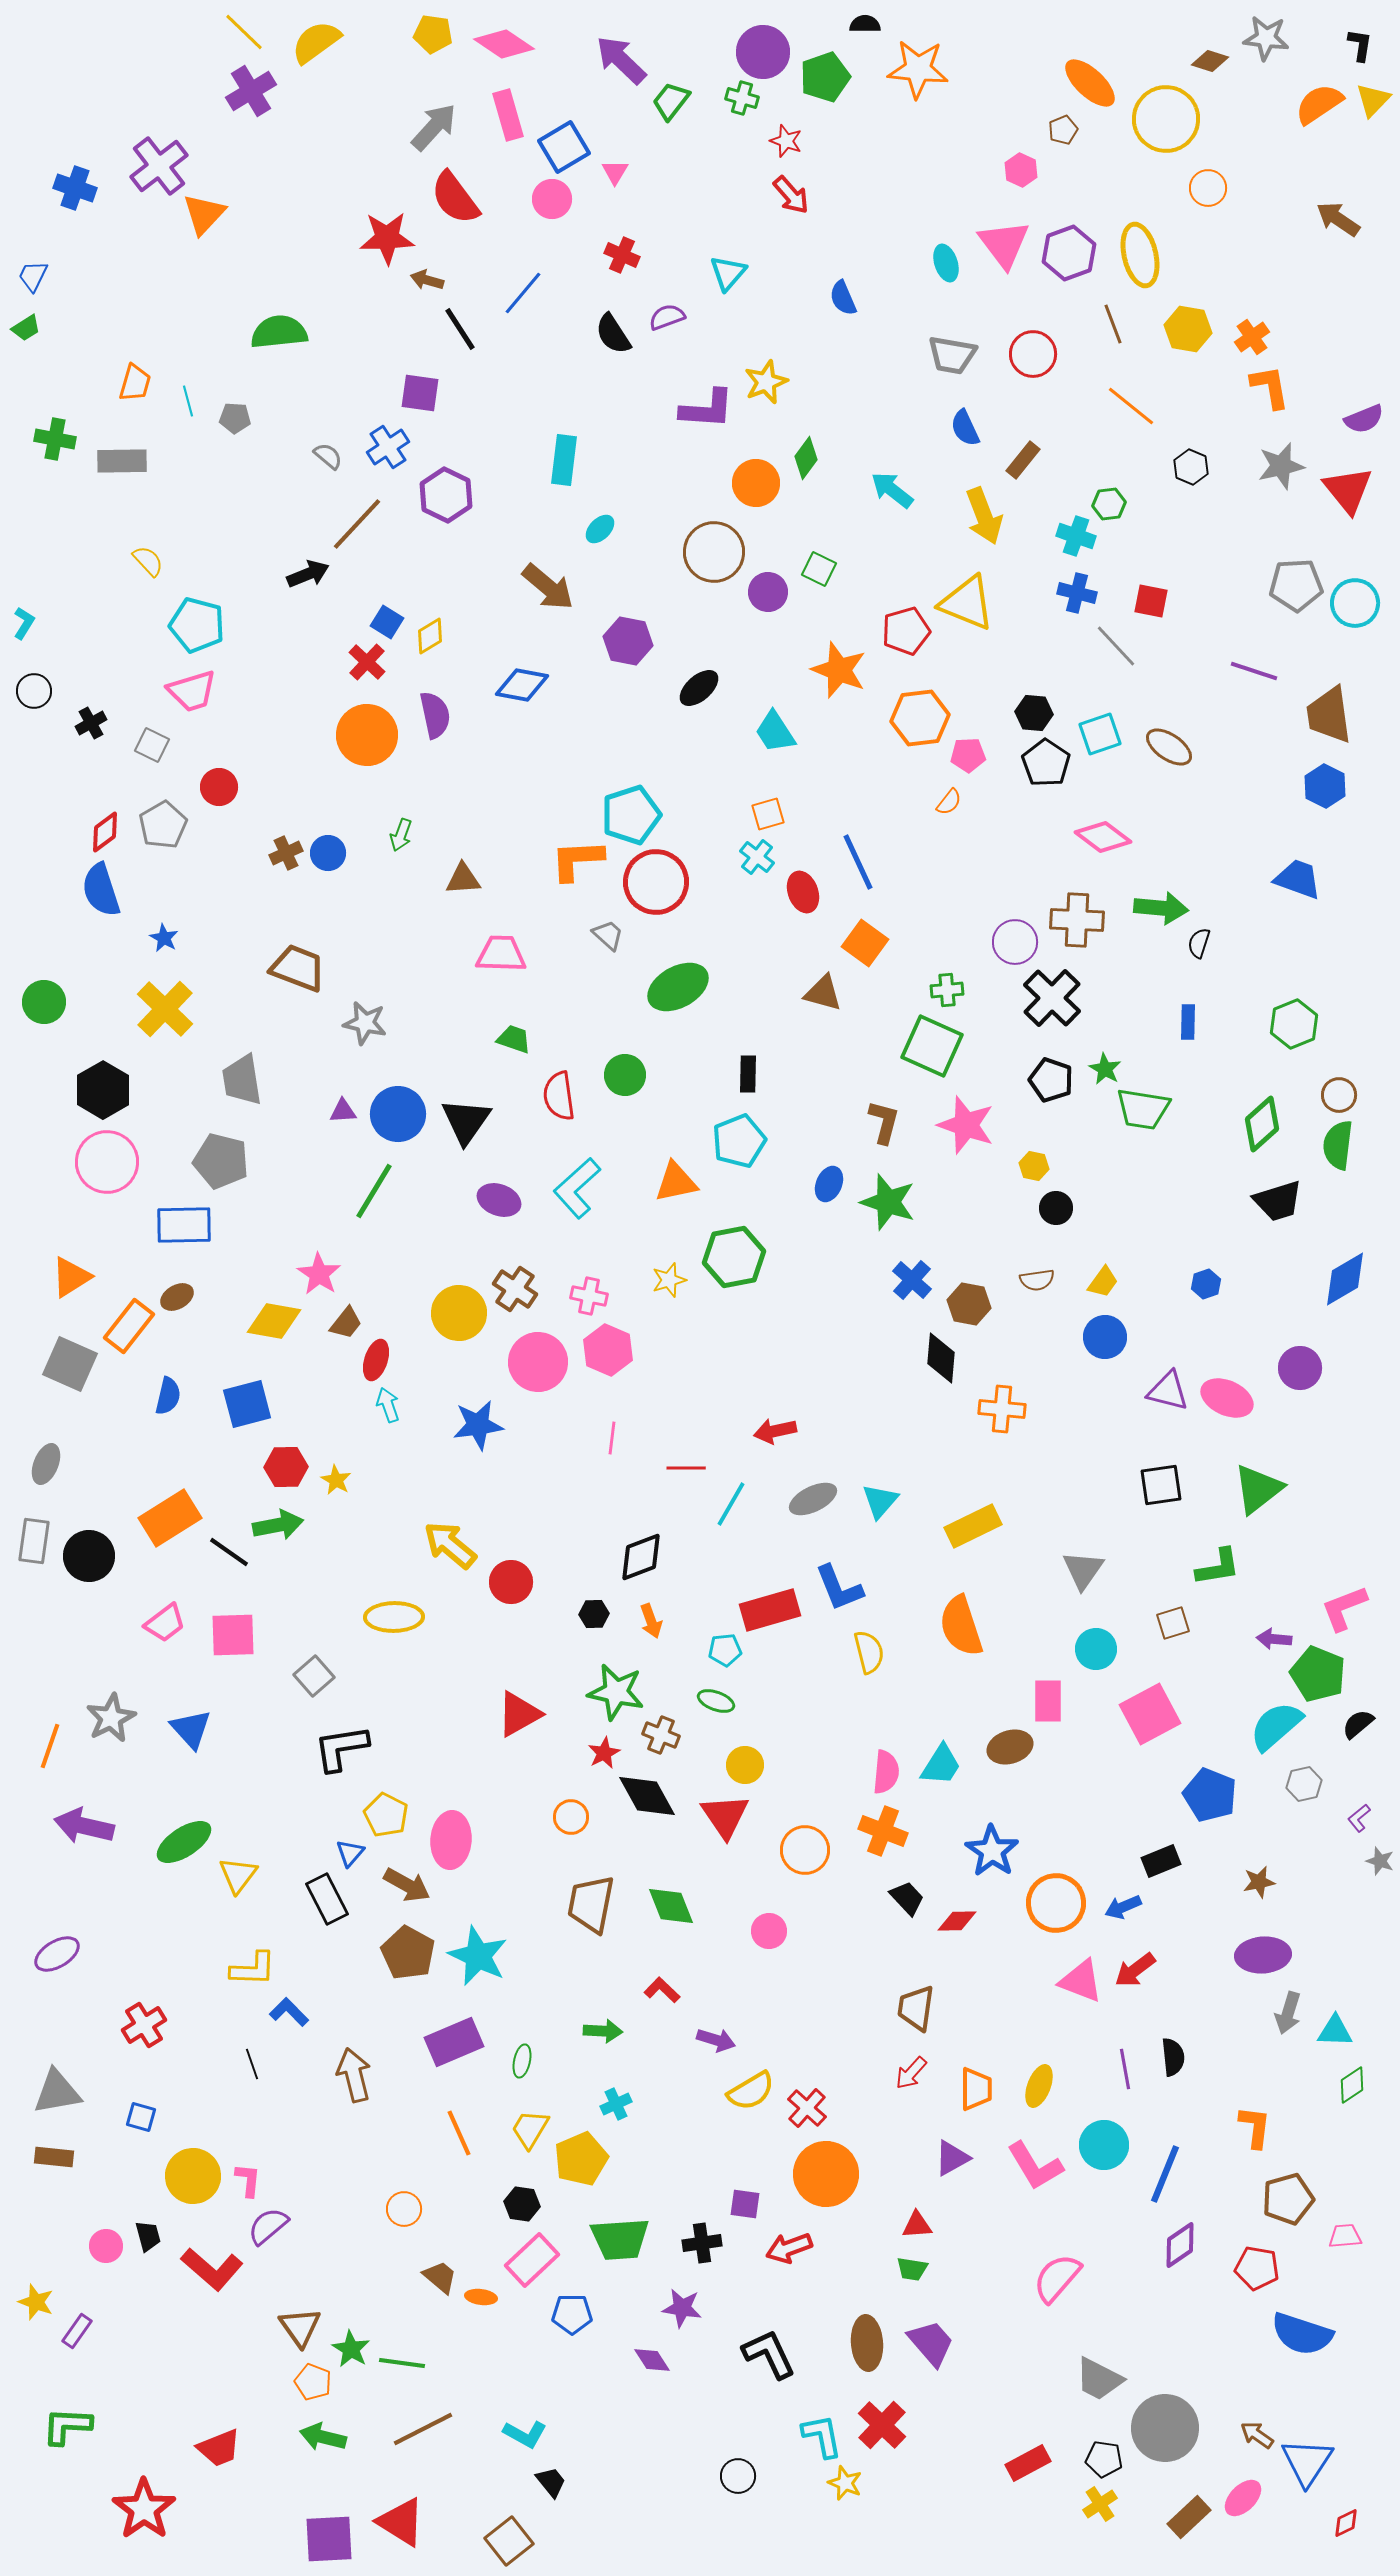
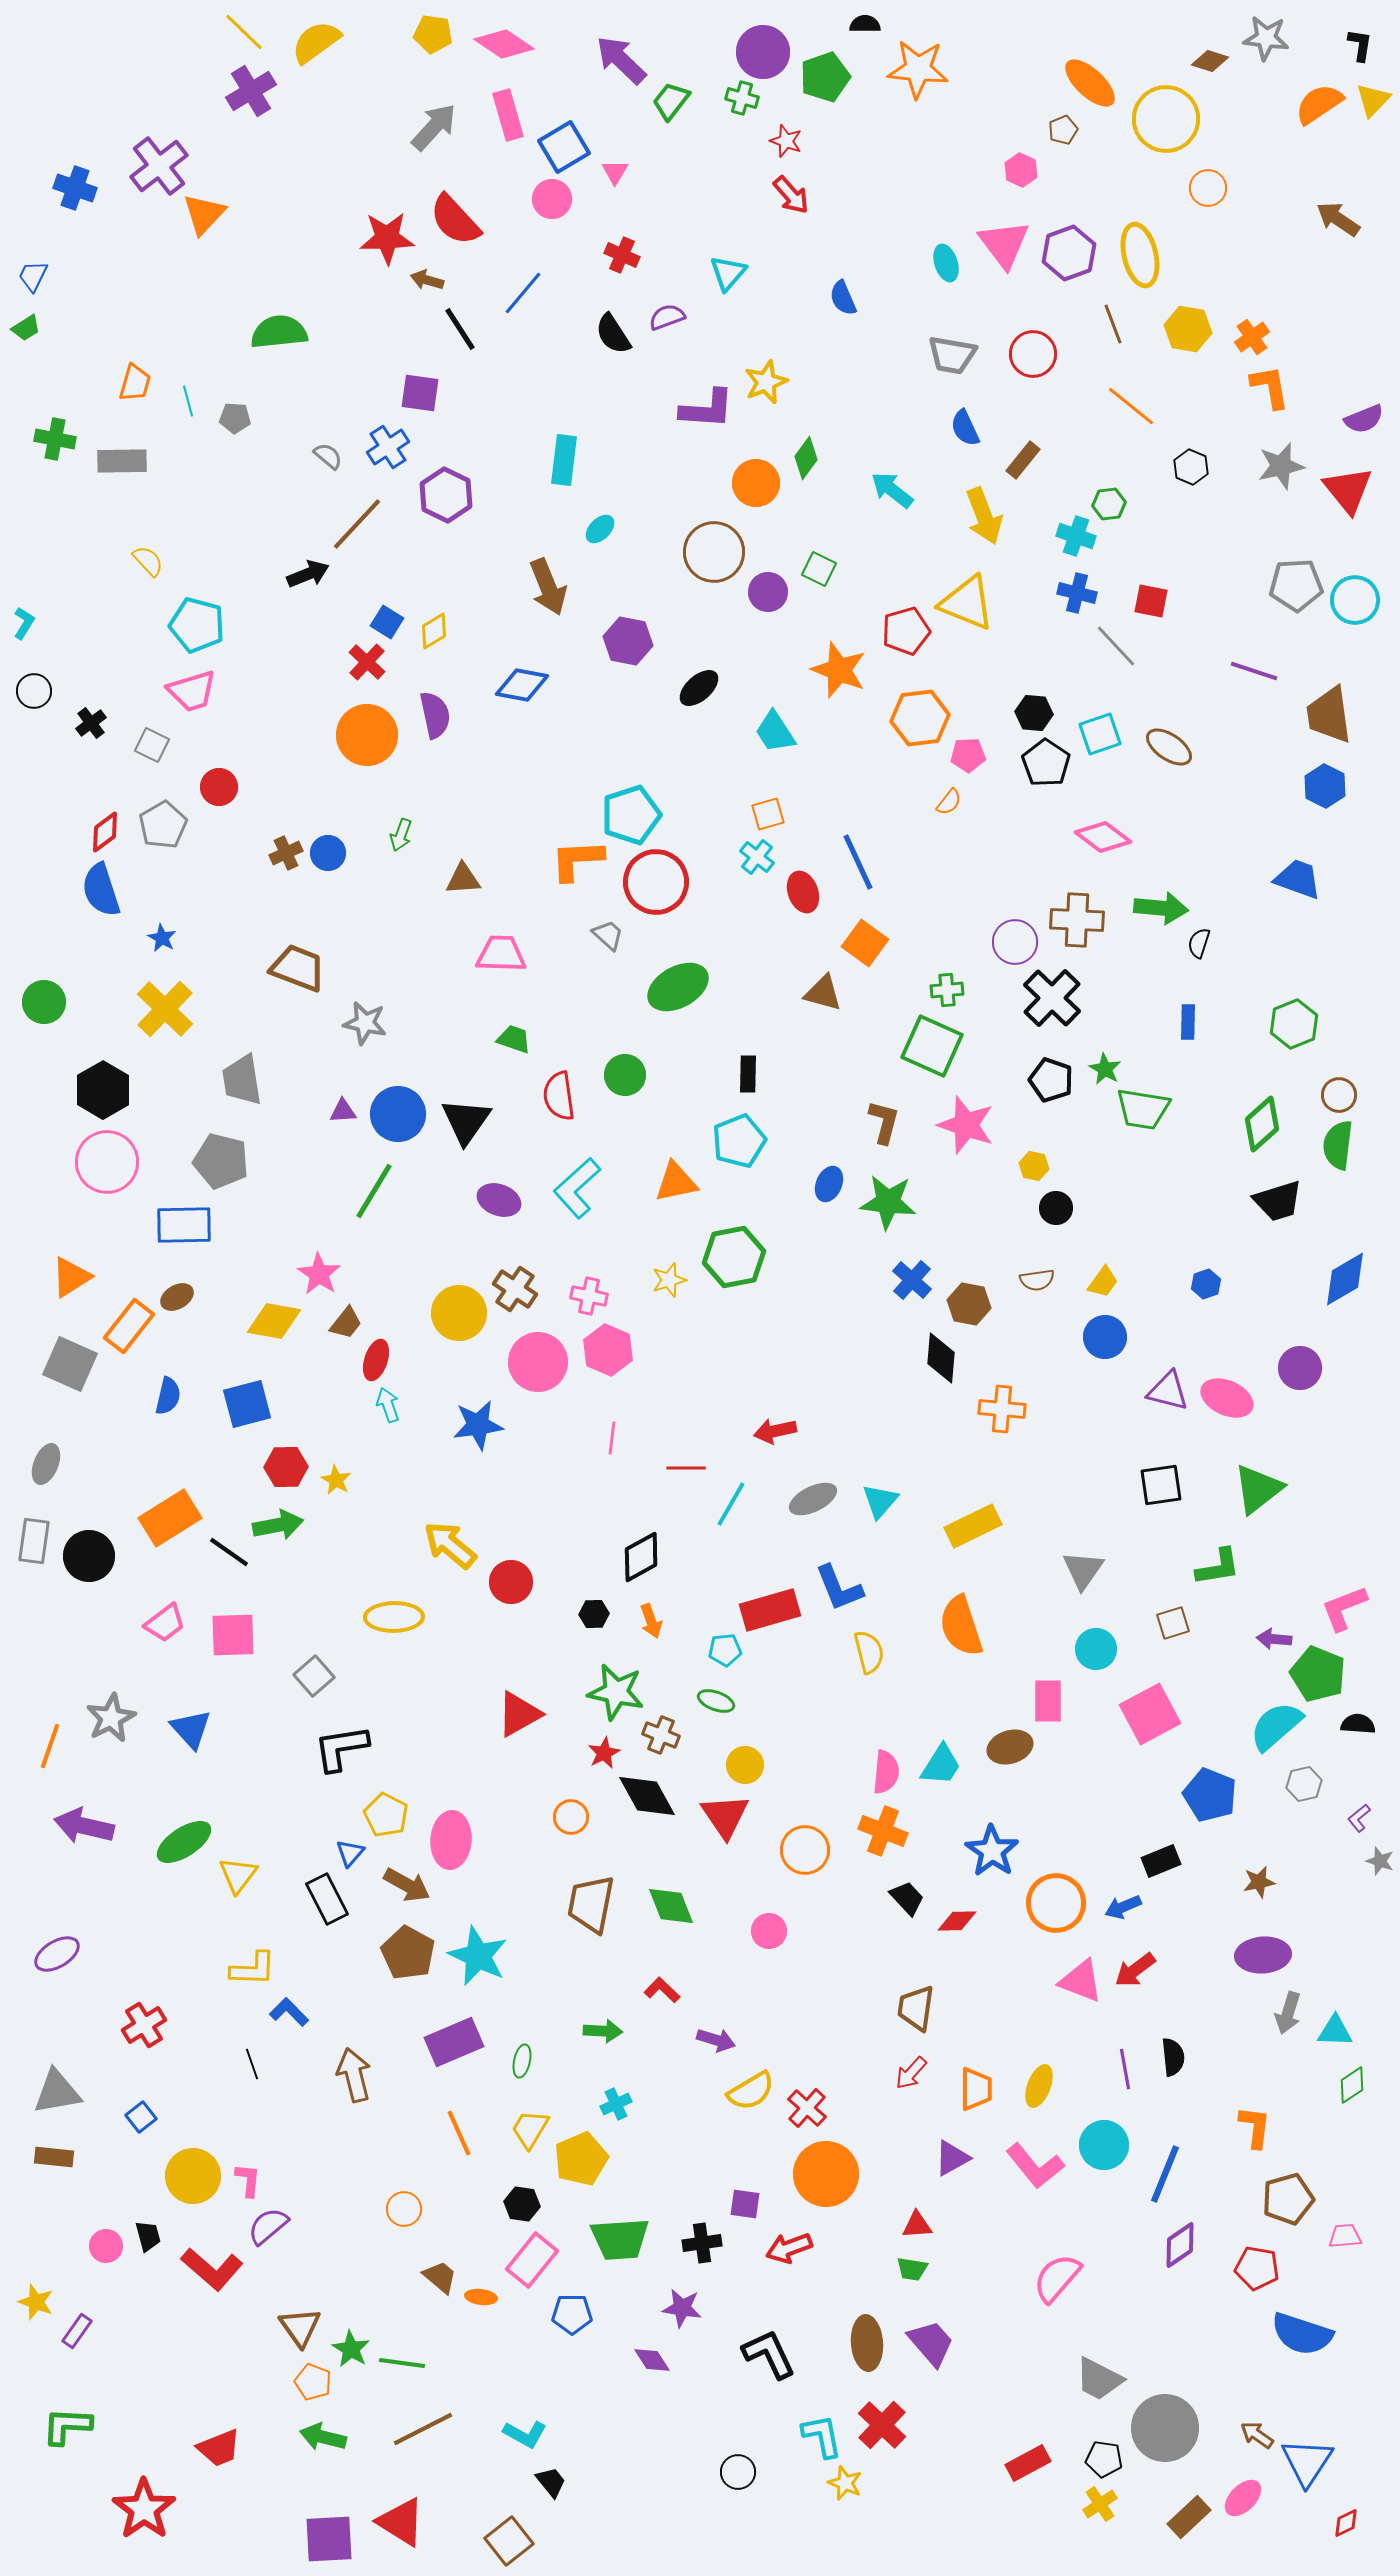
red semicircle at (455, 198): moved 22 px down; rotated 6 degrees counterclockwise
brown arrow at (548, 587): rotated 28 degrees clockwise
cyan circle at (1355, 603): moved 3 px up
yellow diamond at (430, 636): moved 4 px right, 5 px up
black cross at (91, 723): rotated 8 degrees counterclockwise
blue star at (164, 938): moved 2 px left
green star at (888, 1202): rotated 12 degrees counterclockwise
black diamond at (641, 1557): rotated 8 degrees counterclockwise
black semicircle at (1358, 1724): rotated 44 degrees clockwise
blue square at (141, 2117): rotated 36 degrees clockwise
pink L-shape at (1035, 2166): rotated 8 degrees counterclockwise
pink rectangle at (532, 2260): rotated 8 degrees counterclockwise
black circle at (738, 2476): moved 4 px up
